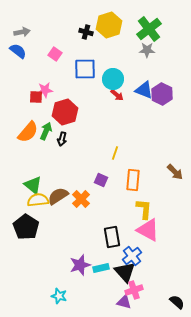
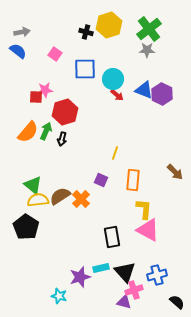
brown semicircle: moved 2 px right
blue cross: moved 25 px right, 19 px down; rotated 24 degrees clockwise
purple star: moved 12 px down
